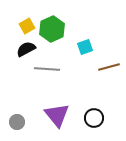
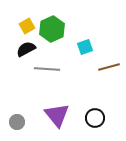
black circle: moved 1 px right
